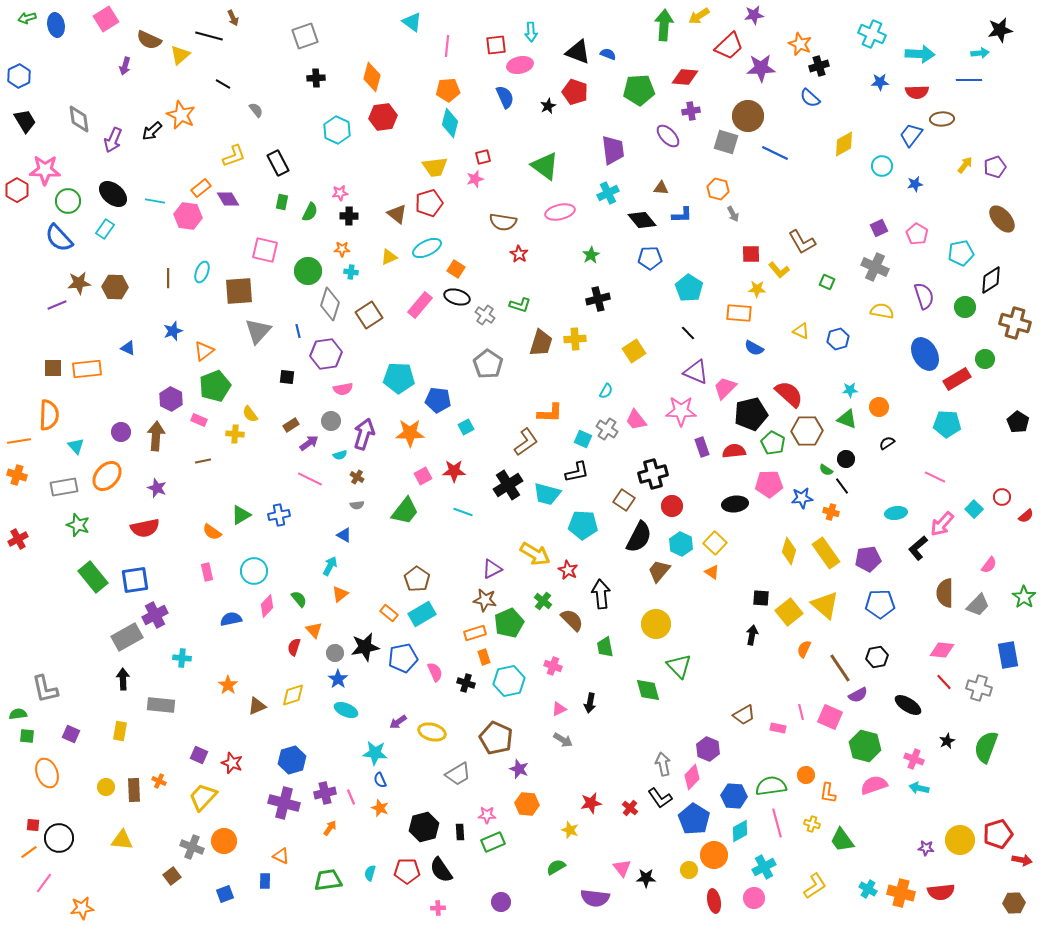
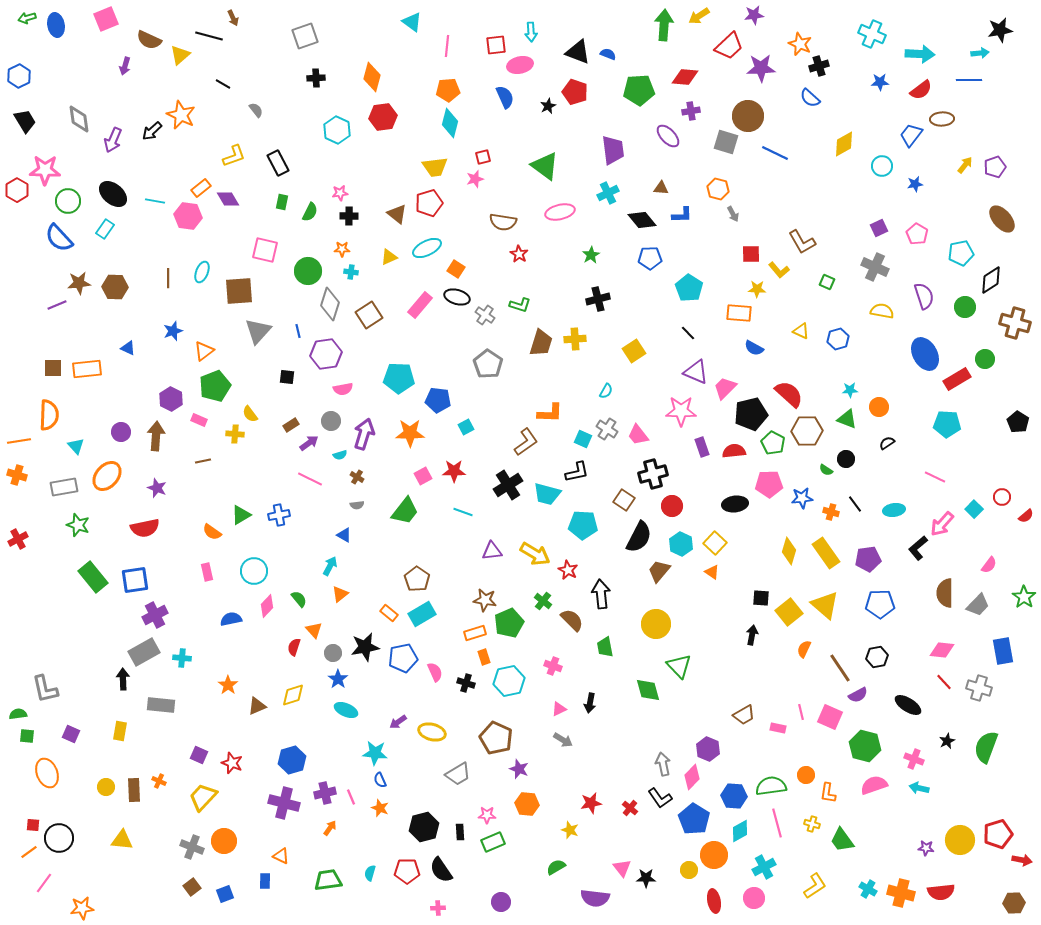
pink square at (106, 19): rotated 10 degrees clockwise
red semicircle at (917, 92): moved 4 px right, 2 px up; rotated 35 degrees counterclockwise
pink trapezoid at (636, 420): moved 2 px right, 15 px down
black line at (842, 486): moved 13 px right, 18 px down
cyan ellipse at (896, 513): moved 2 px left, 3 px up
purple triangle at (492, 569): moved 18 px up; rotated 20 degrees clockwise
gray rectangle at (127, 637): moved 17 px right, 15 px down
gray circle at (335, 653): moved 2 px left
blue rectangle at (1008, 655): moved 5 px left, 4 px up
brown square at (172, 876): moved 20 px right, 11 px down
